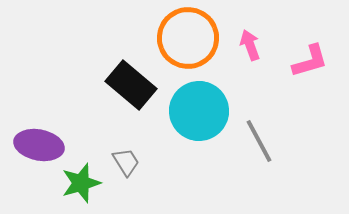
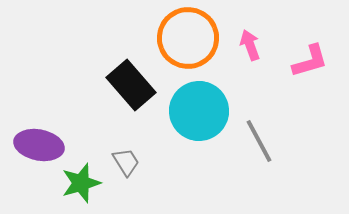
black rectangle: rotated 9 degrees clockwise
